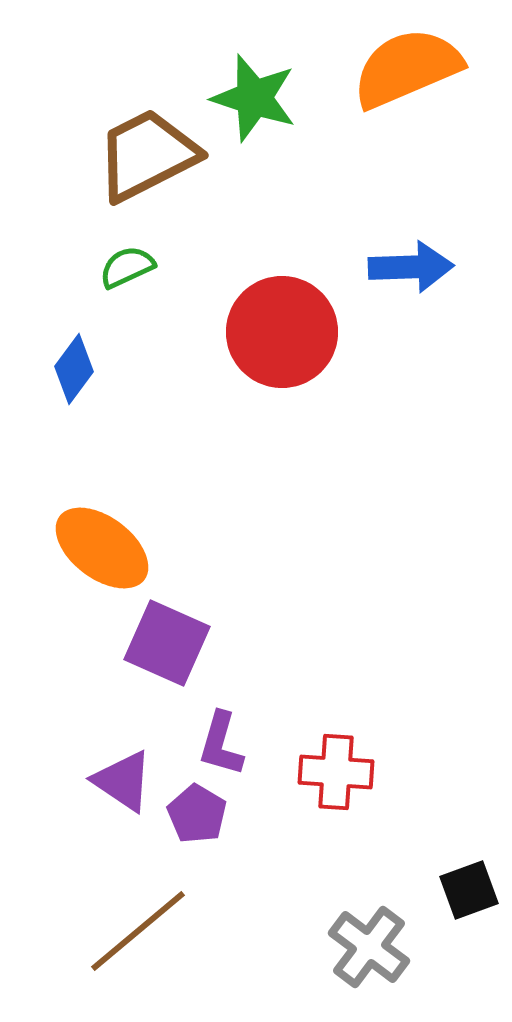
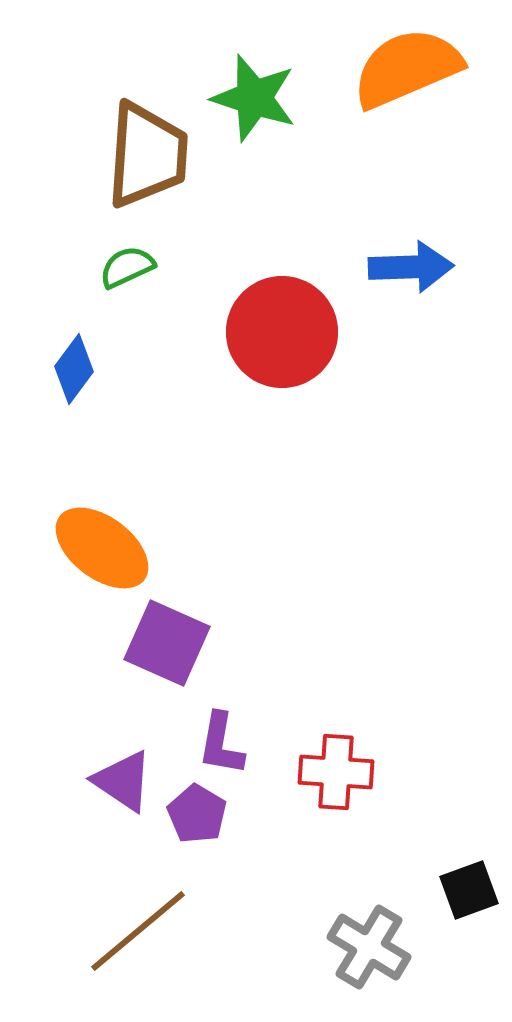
brown trapezoid: rotated 121 degrees clockwise
purple L-shape: rotated 6 degrees counterclockwise
gray cross: rotated 6 degrees counterclockwise
